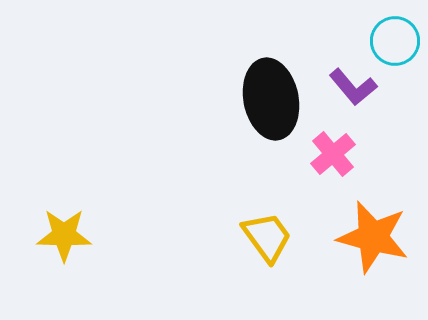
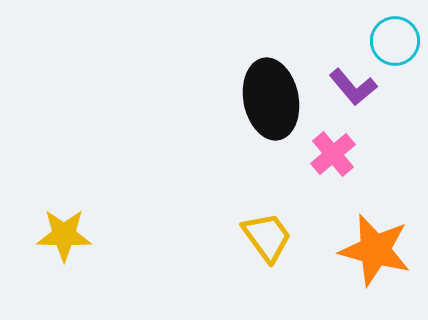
orange star: moved 2 px right, 13 px down
